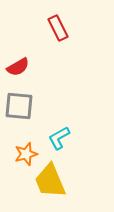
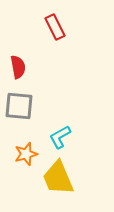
red rectangle: moved 3 px left, 1 px up
red semicircle: rotated 70 degrees counterclockwise
cyan L-shape: moved 1 px right, 1 px up
yellow trapezoid: moved 8 px right, 3 px up
